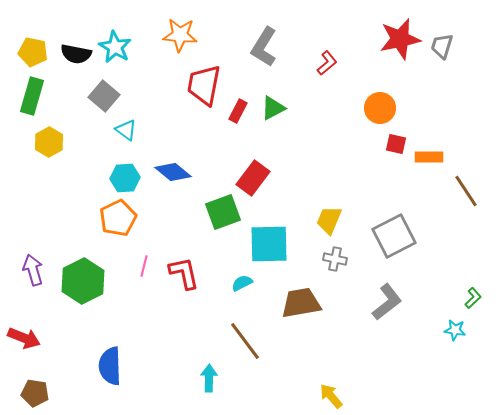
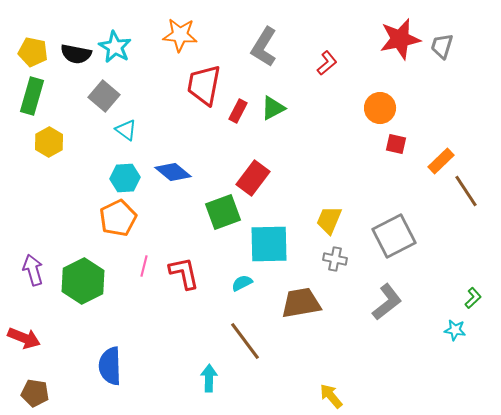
orange rectangle at (429, 157): moved 12 px right, 4 px down; rotated 44 degrees counterclockwise
